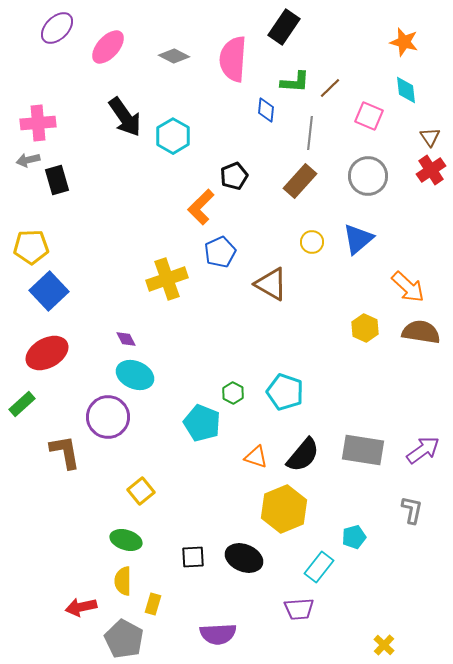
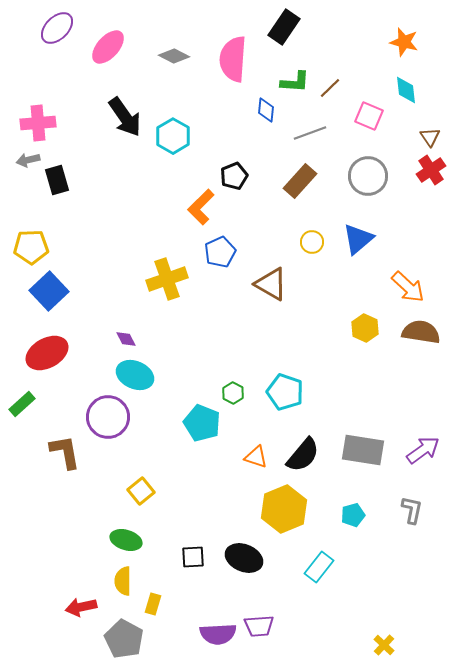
gray line at (310, 133): rotated 64 degrees clockwise
cyan pentagon at (354, 537): moved 1 px left, 22 px up
purple trapezoid at (299, 609): moved 40 px left, 17 px down
